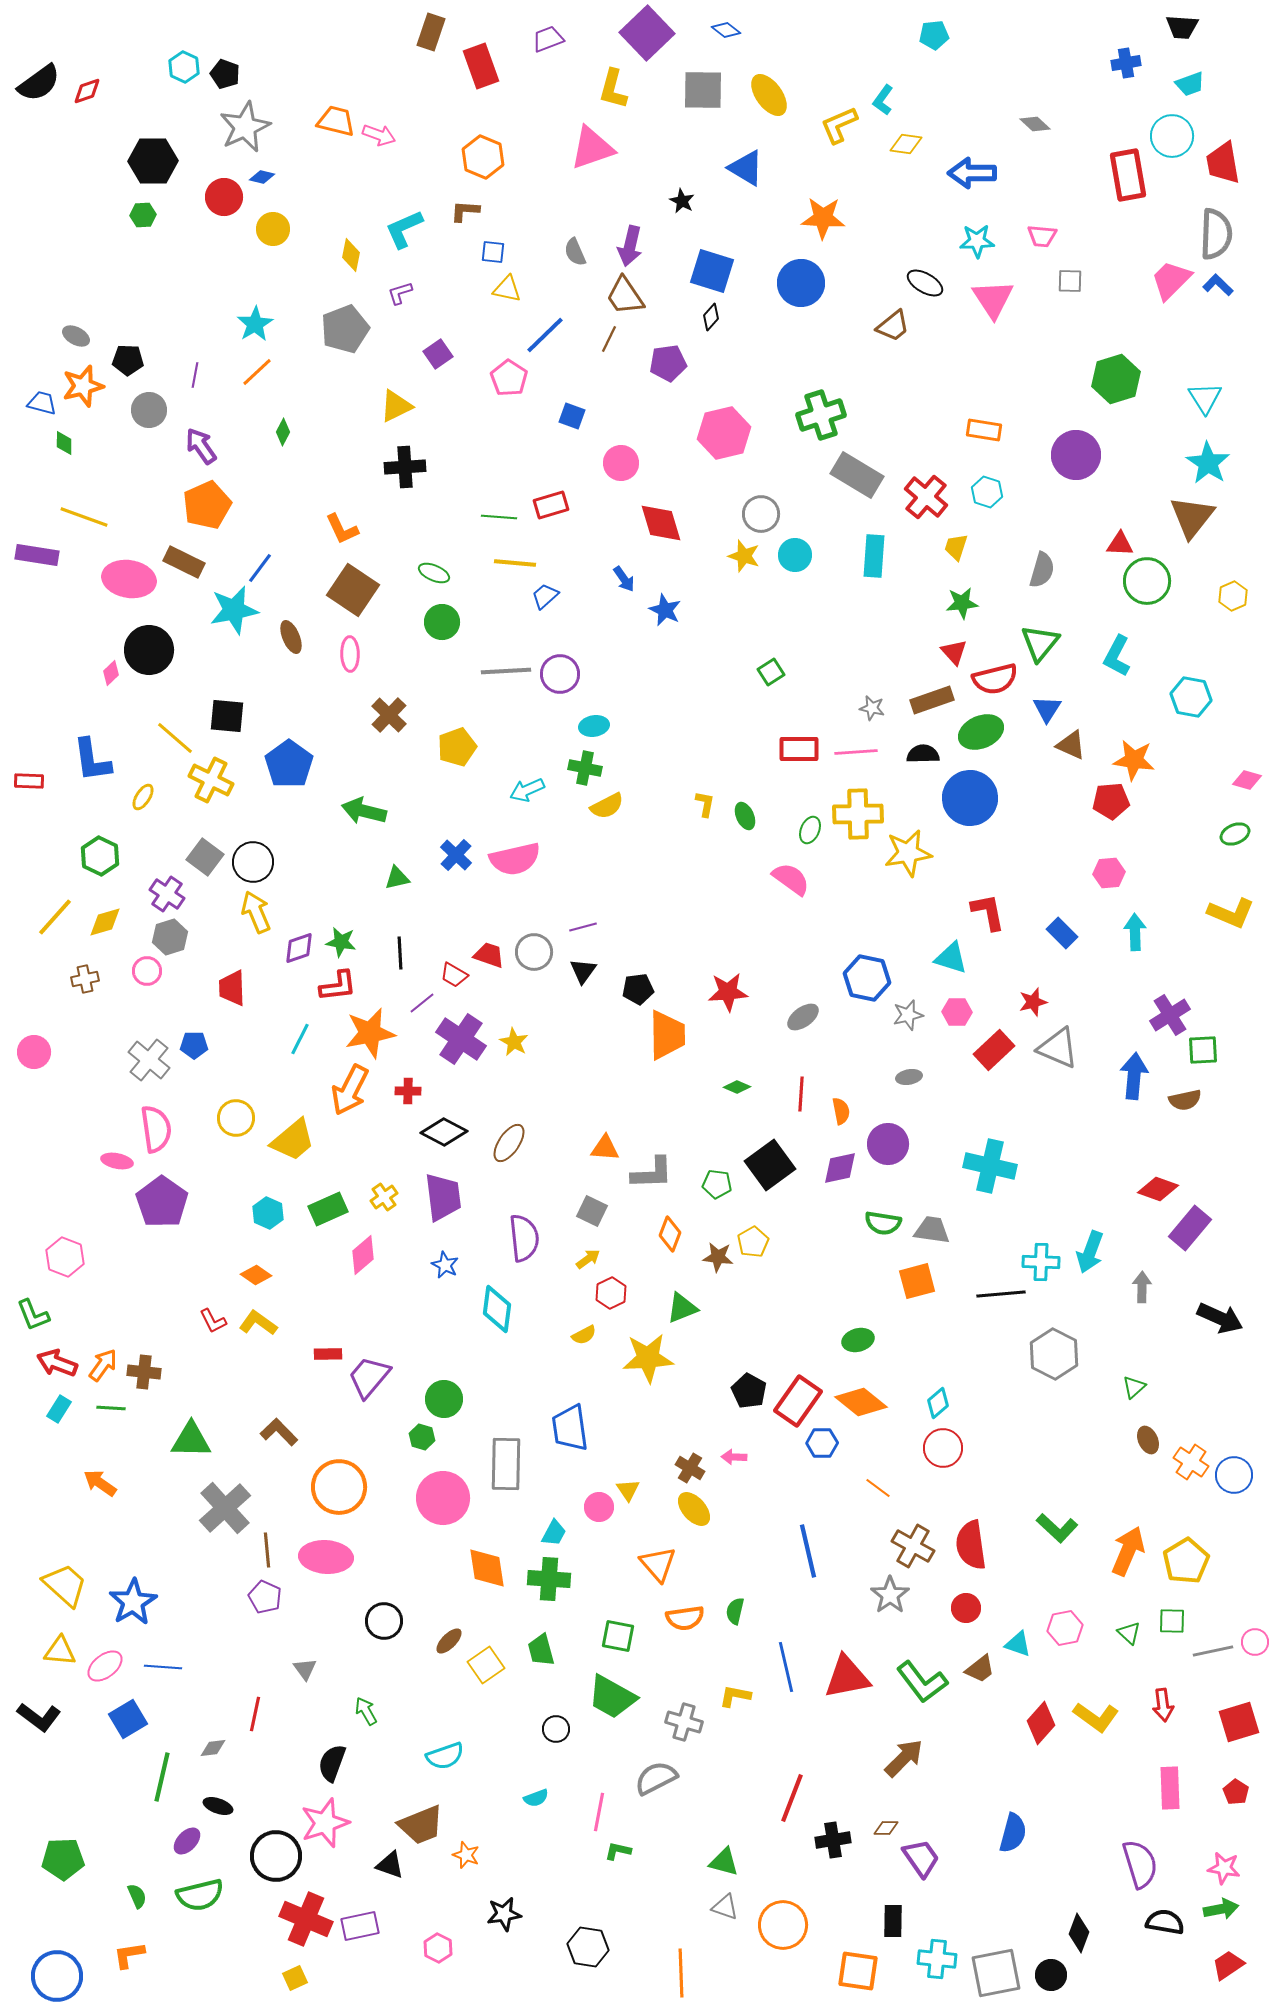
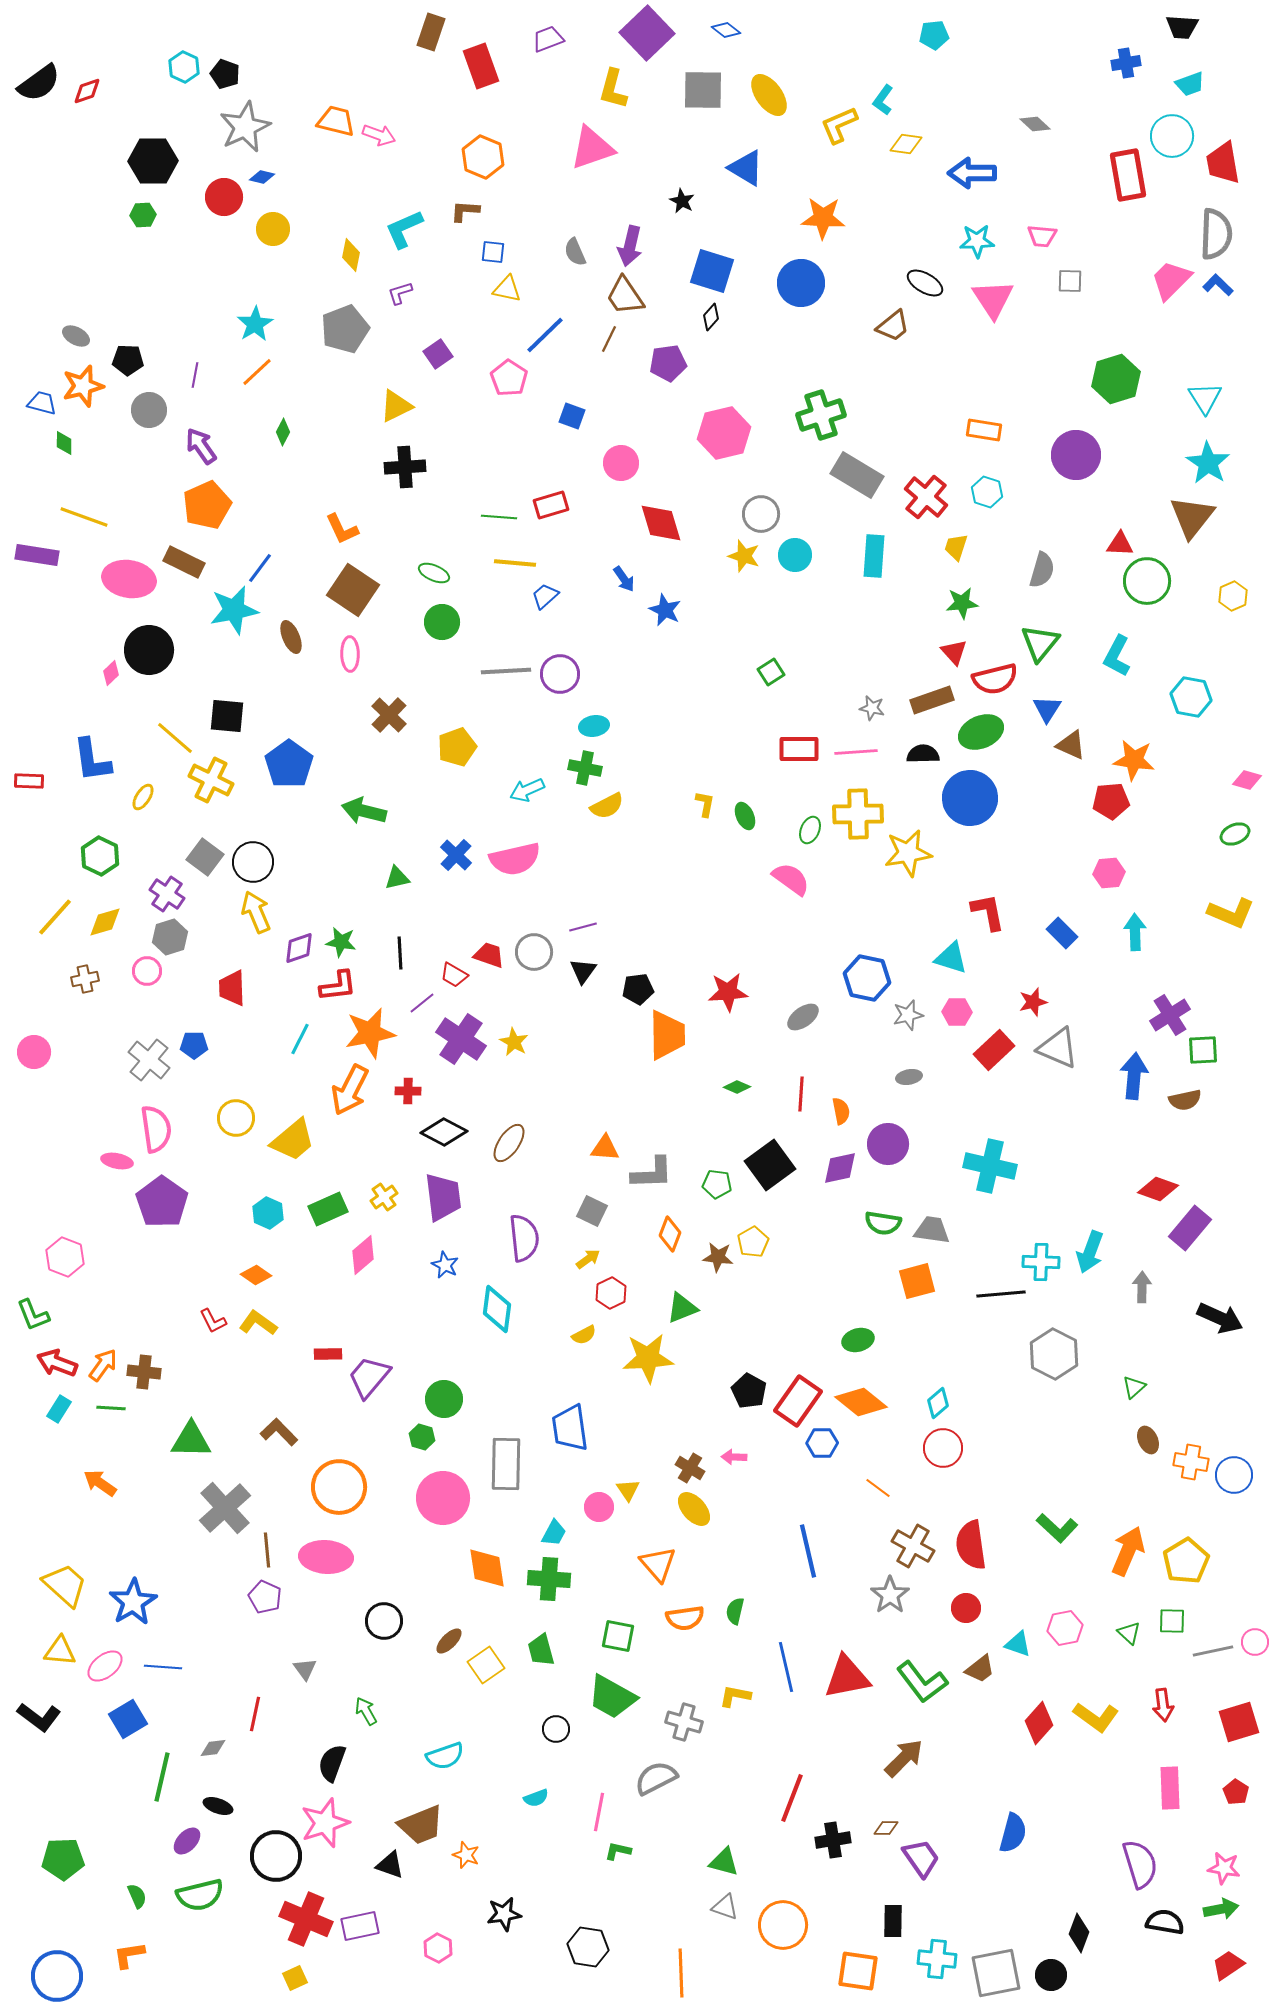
orange cross at (1191, 1462): rotated 24 degrees counterclockwise
red diamond at (1041, 1723): moved 2 px left
